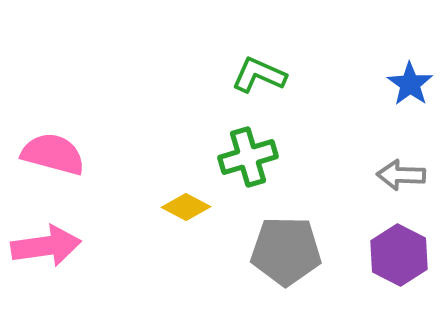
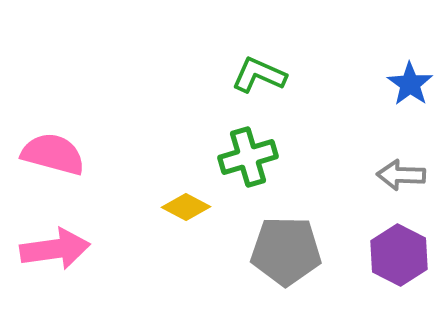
pink arrow: moved 9 px right, 3 px down
